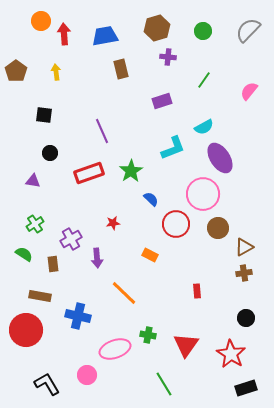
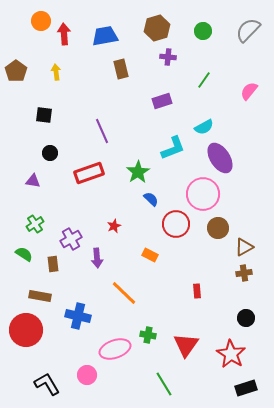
green star at (131, 171): moved 7 px right, 1 px down
red star at (113, 223): moved 1 px right, 3 px down; rotated 16 degrees counterclockwise
